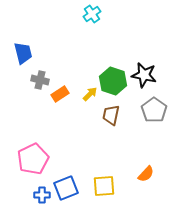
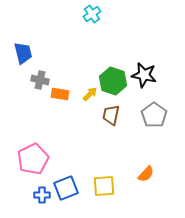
orange rectangle: rotated 42 degrees clockwise
gray pentagon: moved 5 px down
